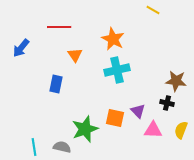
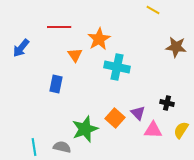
orange star: moved 14 px left; rotated 15 degrees clockwise
cyan cross: moved 3 px up; rotated 25 degrees clockwise
brown star: moved 34 px up
purple triangle: moved 2 px down
orange square: rotated 30 degrees clockwise
yellow semicircle: rotated 12 degrees clockwise
